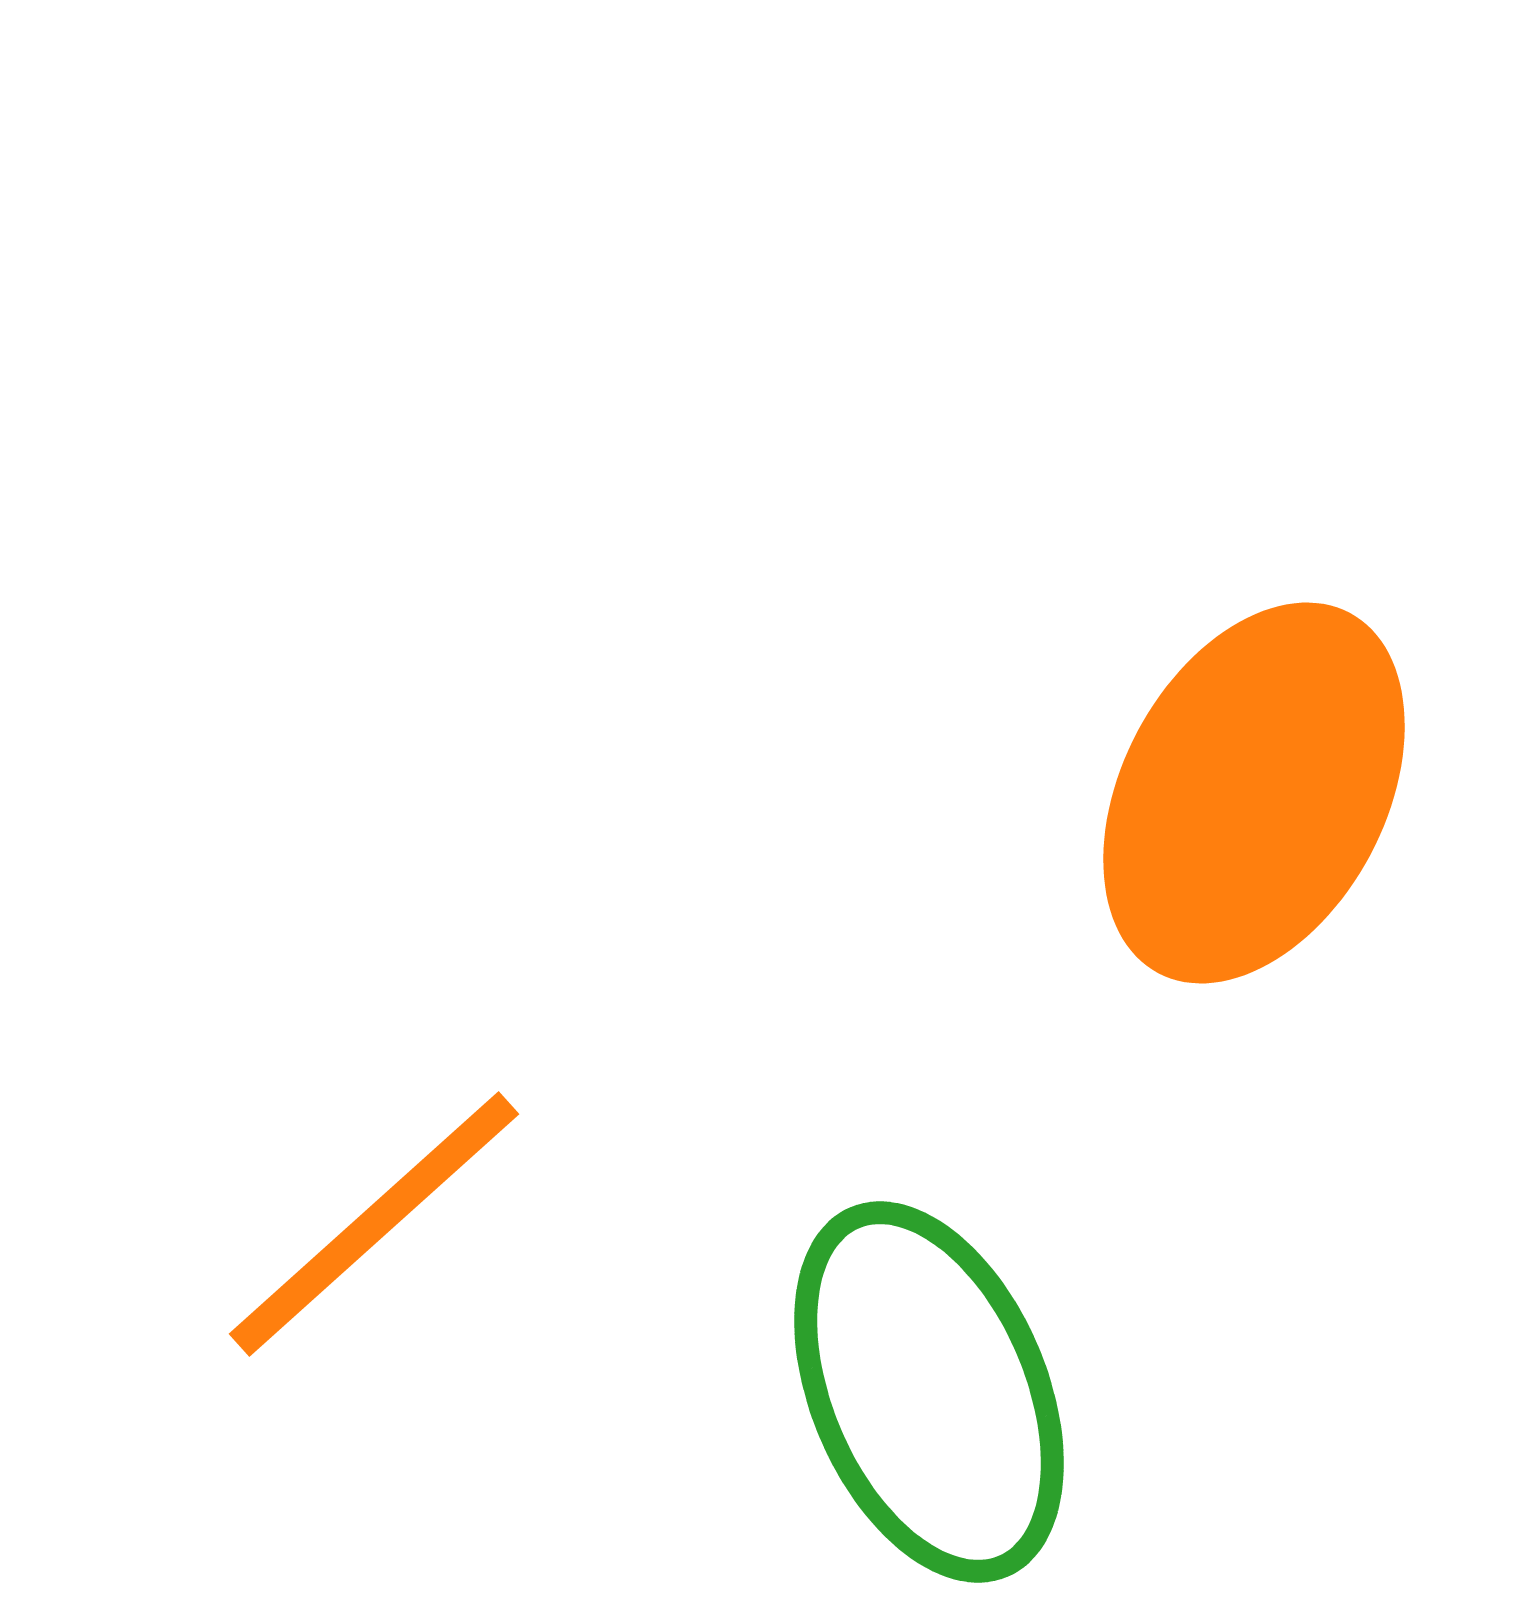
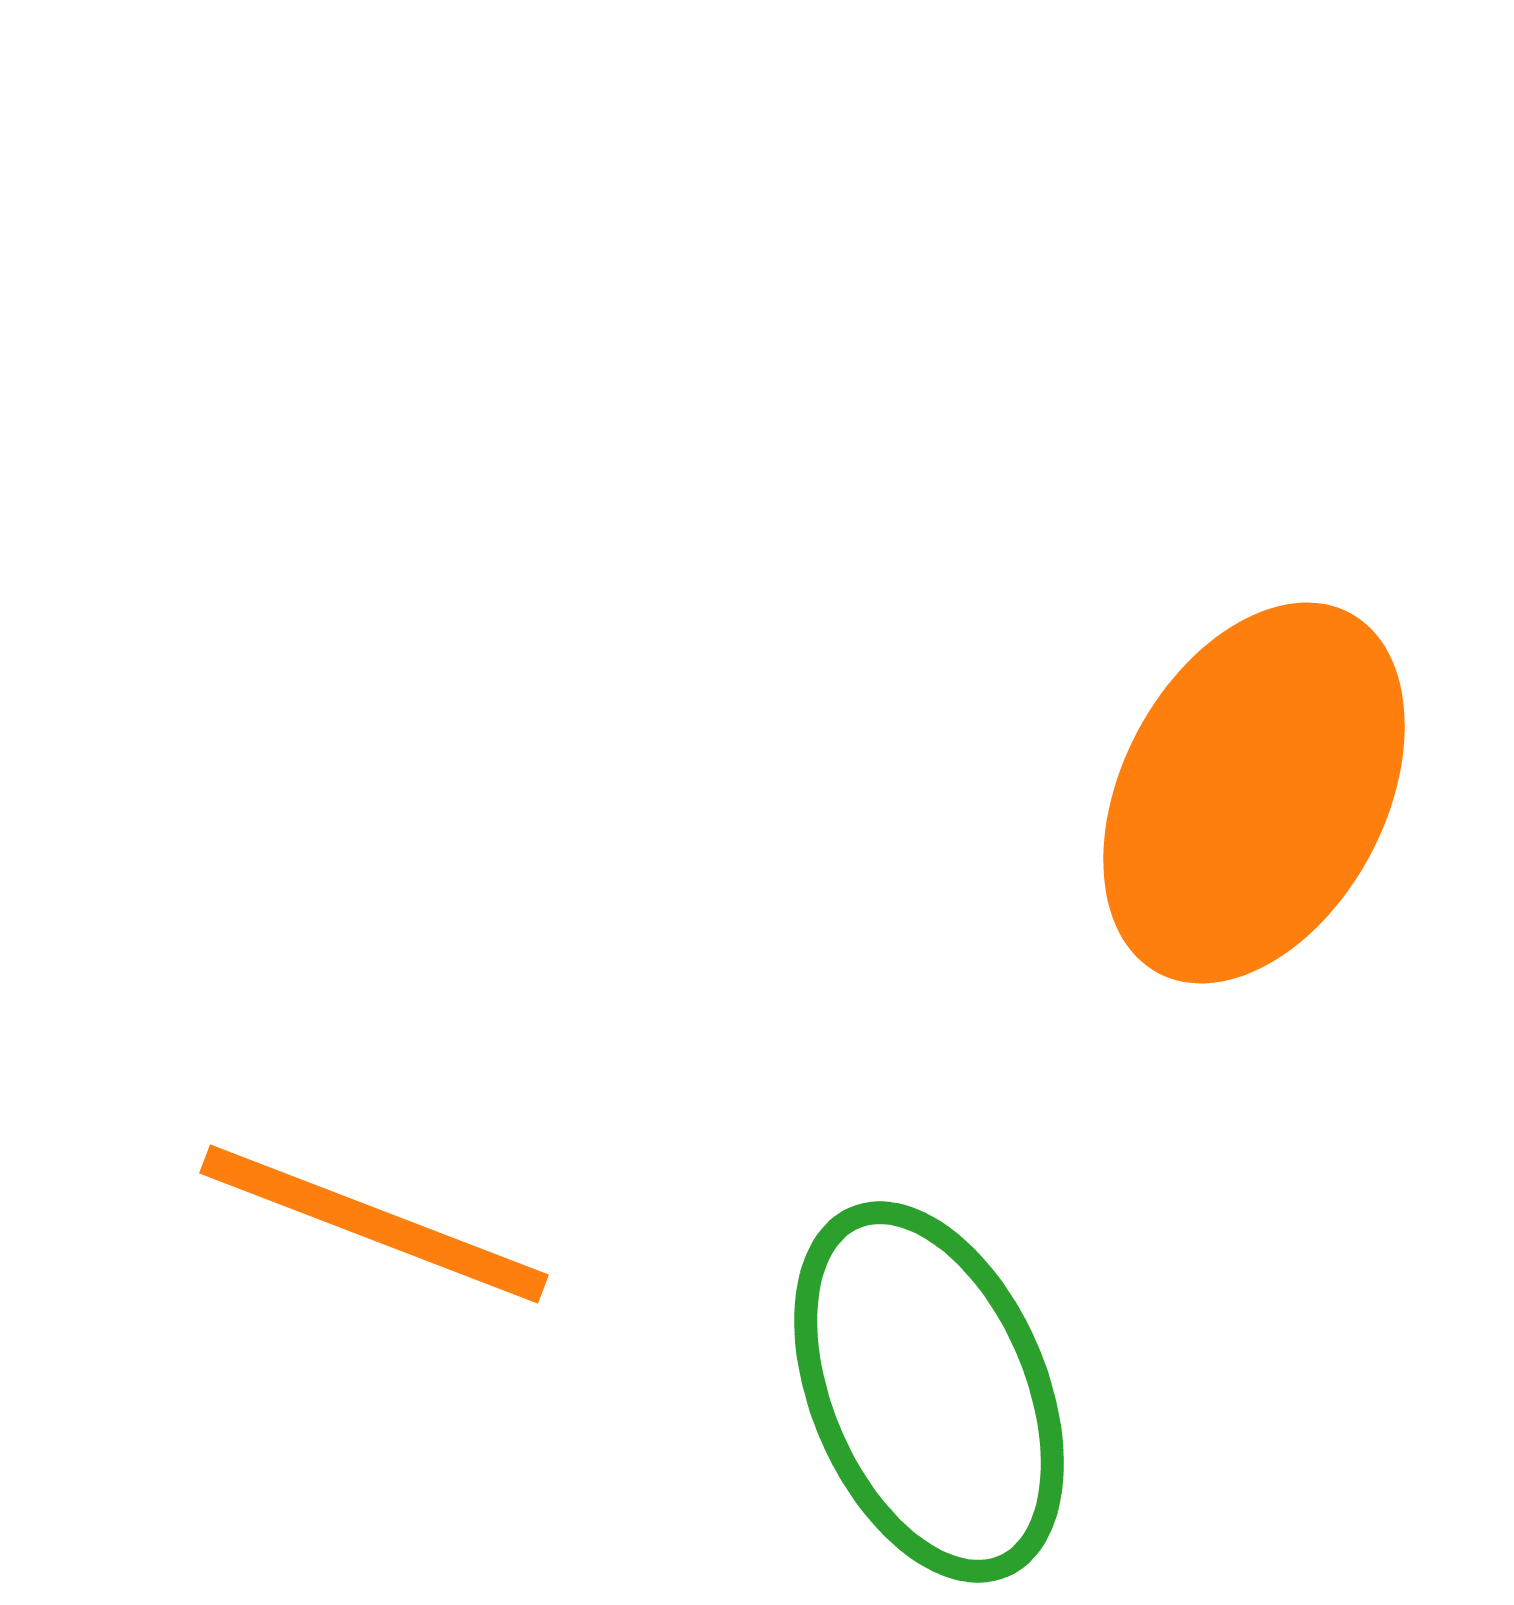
orange line: rotated 63 degrees clockwise
